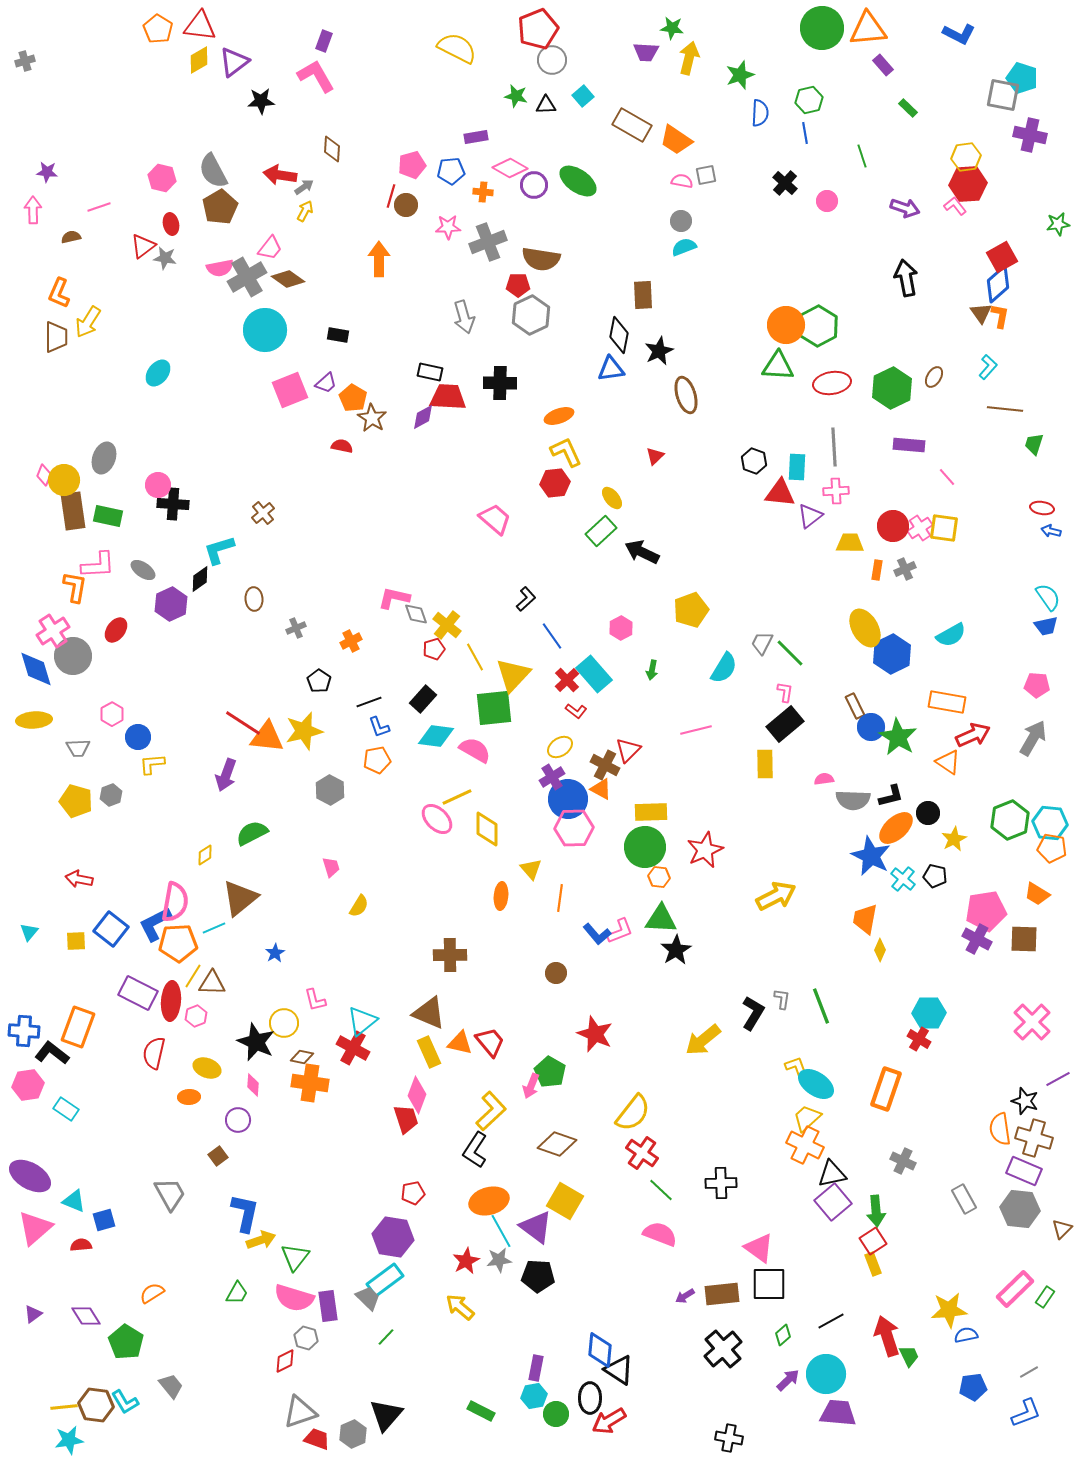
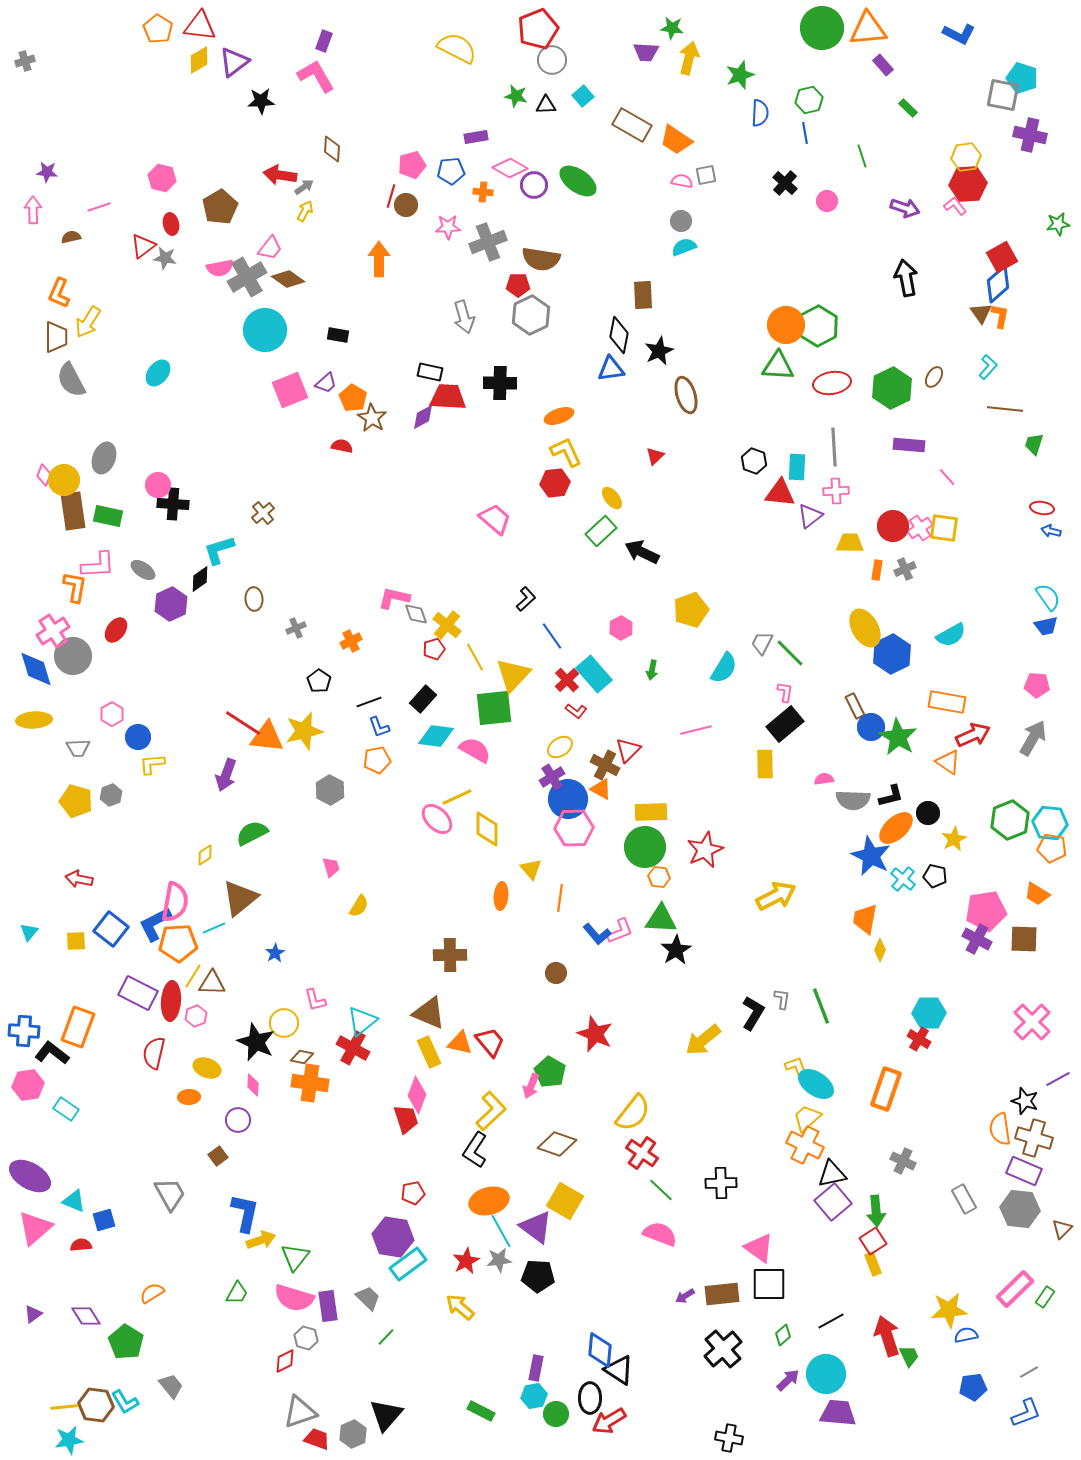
gray semicircle at (213, 171): moved 142 px left, 209 px down
cyan rectangle at (385, 1280): moved 23 px right, 16 px up
